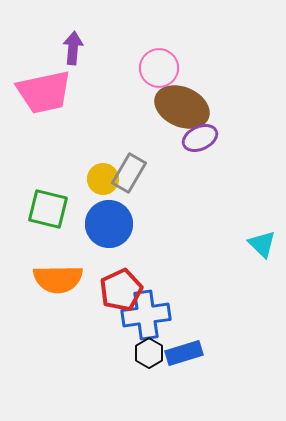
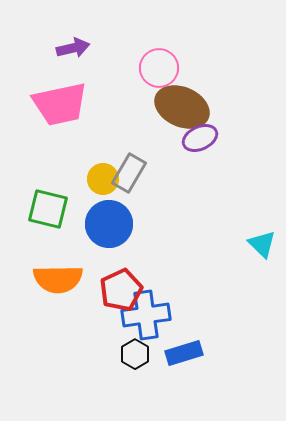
purple arrow: rotated 72 degrees clockwise
pink trapezoid: moved 16 px right, 12 px down
black hexagon: moved 14 px left, 1 px down
